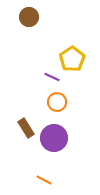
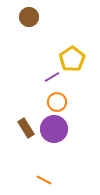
purple line: rotated 56 degrees counterclockwise
purple circle: moved 9 px up
